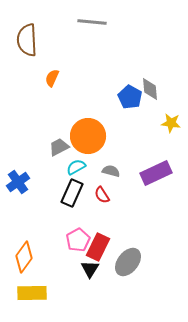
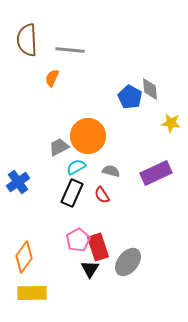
gray line: moved 22 px left, 28 px down
red rectangle: rotated 44 degrees counterclockwise
